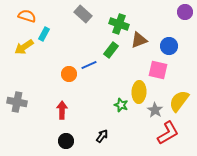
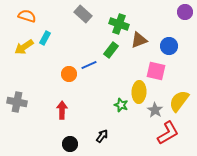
cyan rectangle: moved 1 px right, 4 px down
pink square: moved 2 px left, 1 px down
black circle: moved 4 px right, 3 px down
